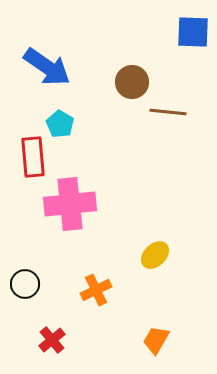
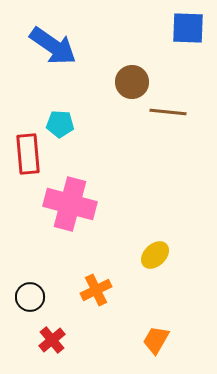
blue square: moved 5 px left, 4 px up
blue arrow: moved 6 px right, 21 px up
cyan pentagon: rotated 28 degrees counterclockwise
red rectangle: moved 5 px left, 3 px up
pink cross: rotated 21 degrees clockwise
black circle: moved 5 px right, 13 px down
